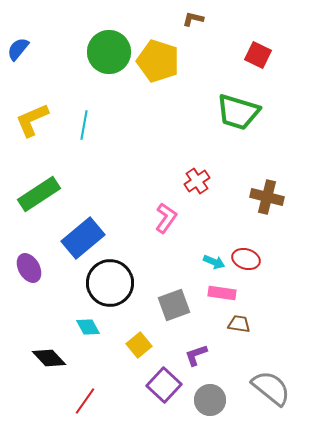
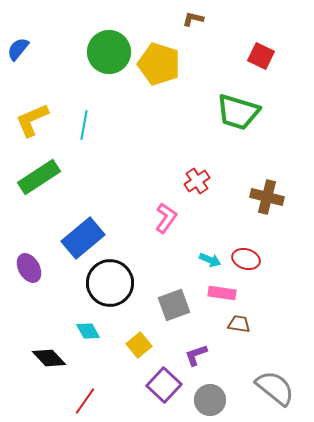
red square: moved 3 px right, 1 px down
yellow pentagon: moved 1 px right, 3 px down
green rectangle: moved 17 px up
cyan arrow: moved 4 px left, 2 px up
cyan diamond: moved 4 px down
gray semicircle: moved 4 px right
